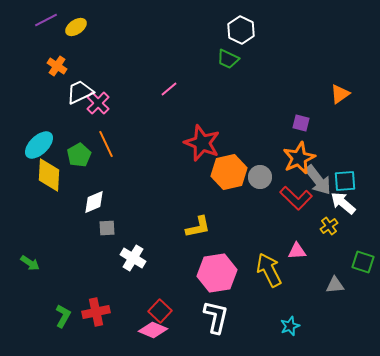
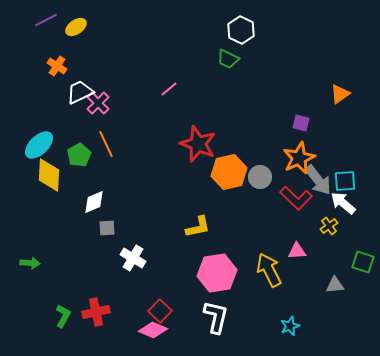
red star: moved 4 px left, 1 px down
green arrow: rotated 30 degrees counterclockwise
